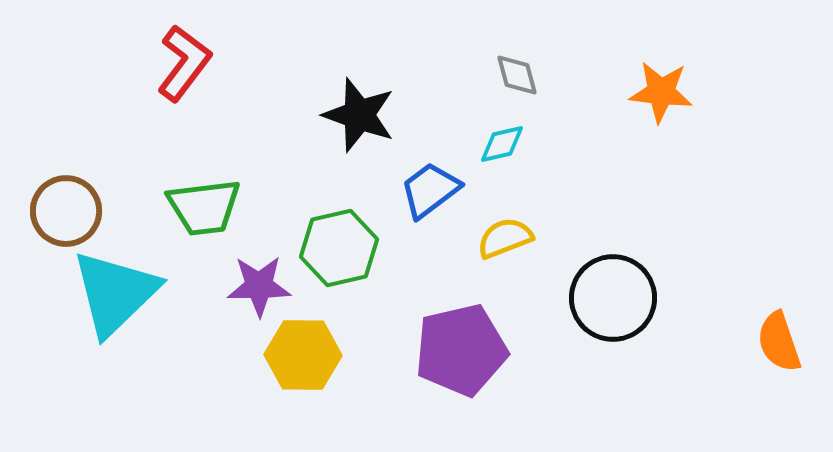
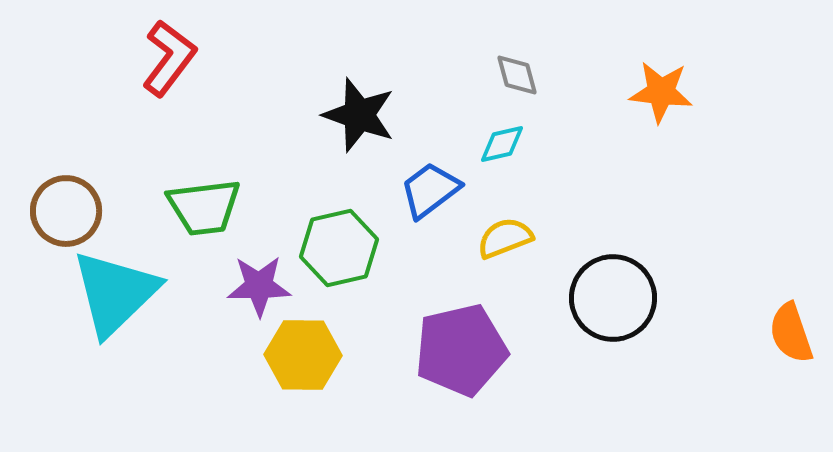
red L-shape: moved 15 px left, 5 px up
orange semicircle: moved 12 px right, 9 px up
